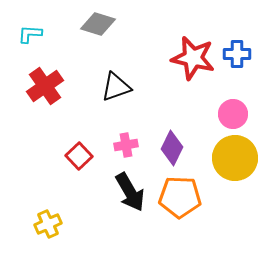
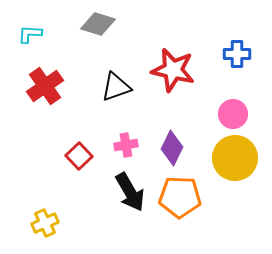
red star: moved 20 px left, 12 px down
yellow cross: moved 3 px left, 1 px up
